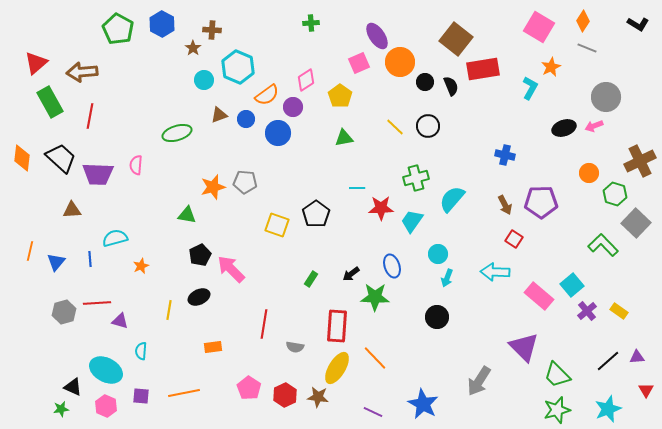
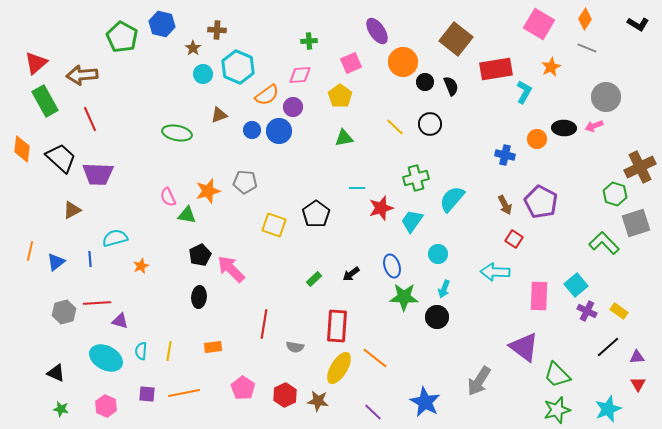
orange diamond at (583, 21): moved 2 px right, 2 px up
green cross at (311, 23): moved 2 px left, 18 px down
blue hexagon at (162, 24): rotated 15 degrees counterclockwise
pink square at (539, 27): moved 3 px up
green pentagon at (118, 29): moved 4 px right, 8 px down
brown cross at (212, 30): moved 5 px right
purple ellipse at (377, 36): moved 5 px up
orange circle at (400, 62): moved 3 px right
pink square at (359, 63): moved 8 px left
red rectangle at (483, 69): moved 13 px right
brown arrow at (82, 72): moved 3 px down
cyan circle at (204, 80): moved 1 px left, 6 px up
pink diamond at (306, 80): moved 6 px left, 5 px up; rotated 30 degrees clockwise
cyan L-shape at (530, 88): moved 6 px left, 4 px down
green rectangle at (50, 102): moved 5 px left, 1 px up
red line at (90, 116): moved 3 px down; rotated 35 degrees counterclockwise
blue circle at (246, 119): moved 6 px right, 11 px down
black circle at (428, 126): moved 2 px right, 2 px up
black ellipse at (564, 128): rotated 20 degrees clockwise
green ellipse at (177, 133): rotated 28 degrees clockwise
blue circle at (278, 133): moved 1 px right, 2 px up
orange diamond at (22, 158): moved 9 px up
brown cross at (640, 161): moved 6 px down
pink semicircle at (136, 165): moved 32 px right, 32 px down; rotated 30 degrees counterclockwise
orange circle at (589, 173): moved 52 px left, 34 px up
orange star at (213, 187): moved 5 px left, 4 px down
purple pentagon at (541, 202): rotated 28 degrees clockwise
red star at (381, 208): rotated 15 degrees counterclockwise
brown triangle at (72, 210): rotated 24 degrees counterclockwise
gray square at (636, 223): rotated 28 degrees clockwise
yellow square at (277, 225): moved 3 px left
green L-shape at (603, 245): moved 1 px right, 2 px up
blue triangle at (56, 262): rotated 12 degrees clockwise
cyan arrow at (447, 278): moved 3 px left, 11 px down
green rectangle at (311, 279): moved 3 px right; rotated 14 degrees clockwise
cyan square at (572, 285): moved 4 px right
pink rectangle at (539, 296): rotated 52 degrees clockwise
black ellipse at (199, 297): rotated 60 degrees counterclockwise
green star at (375, 297): moved 29 px right
yellow line at (169, 310): moved 41 px down
purple cross at (587, 311): rotated 24 degrees counterclockwise
purple triangle at (524, 347): rotated 8 degrees counterclockwise
orange line at (375, 358): rotated 8 degrees counterclockwise
black line at (608, 361): moved 14 px up
yellow ellipse at (337, 368): moved 2 px right
cyan ellipse at (106, 370): moved 12 px up
black triangle at (73, 387): moved 17 px left, 14 px up
pink pentagon at (249, 388): moved 6 px left
red triangle at (646, 390): moved 8 px left, 6 px up
purple square at (141, 396): moved 6 px right, 2 px up
brown star at (318, 397): moved 4 px down
blue star at (423, 404): moved 2 px right, 2 px up
green star at (61, 409): rotated 21 degrees clockwise
purple line at (373, 412): rotated 18 degrees clockwise
